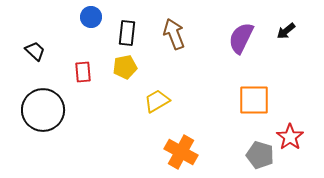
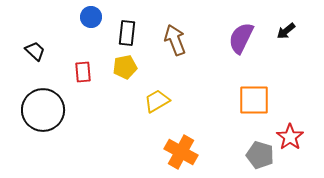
brown arrow: moved 1 px right, 6 px down
